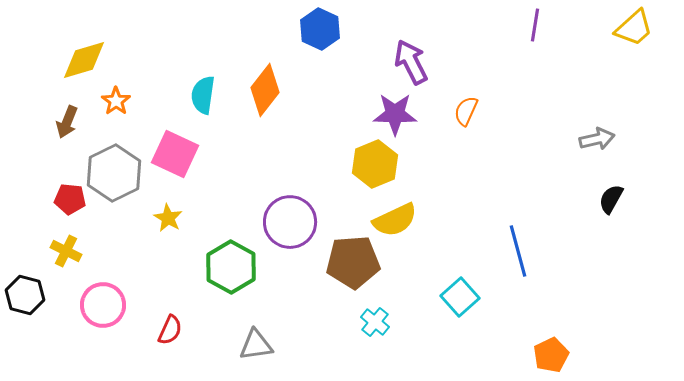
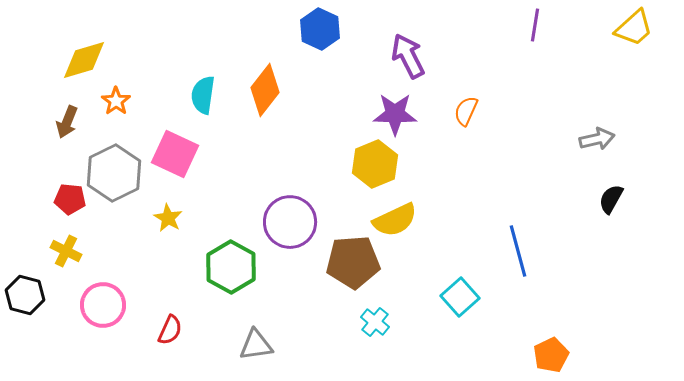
purple arrow: moved 3 px left, 6 px up
